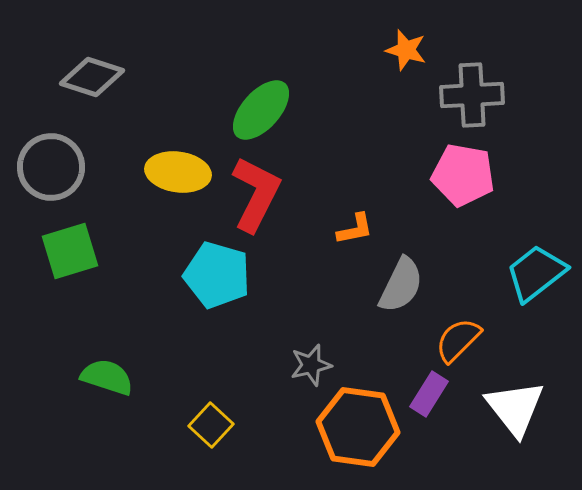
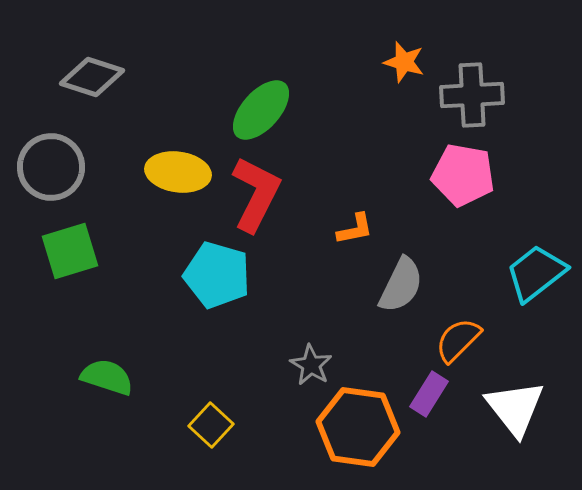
orange star: moved 2 px left, 12 px down
gray star: rotated 27 degrees counterclockwise
